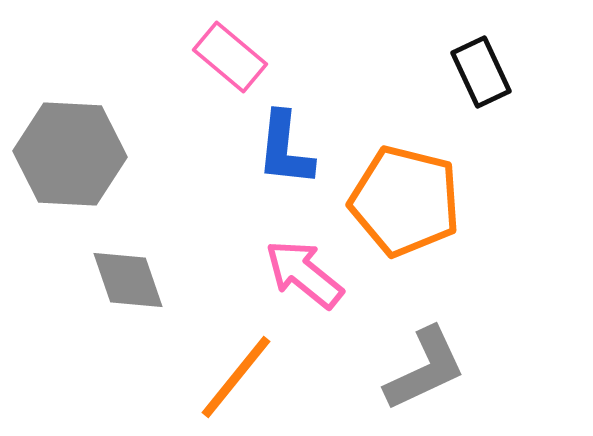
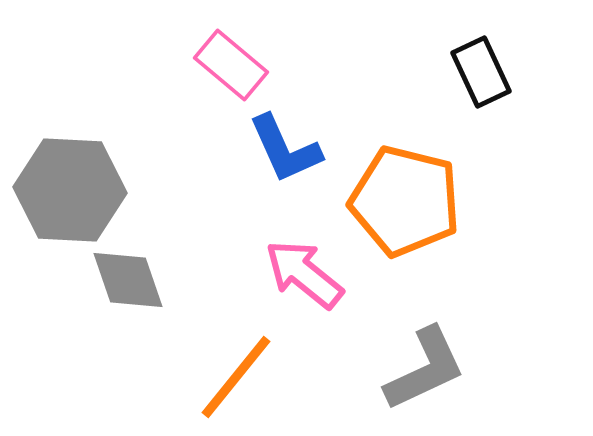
pink rectangle: moved 1 px right, 8 px down
blue L-shape: rotated 30 degrees counterclockwise
gray hexagon: moved 36 px down
